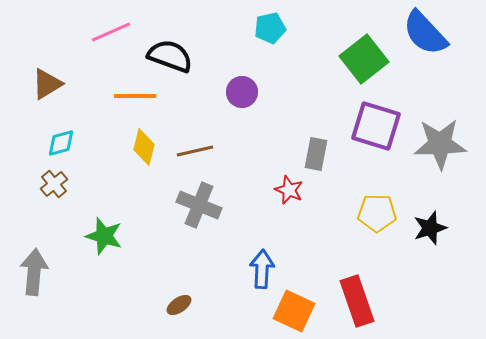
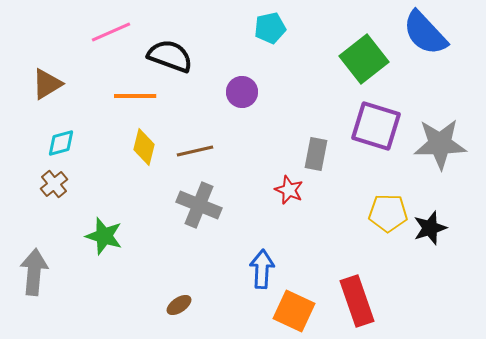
yellow pentagon: moved 11 px right
